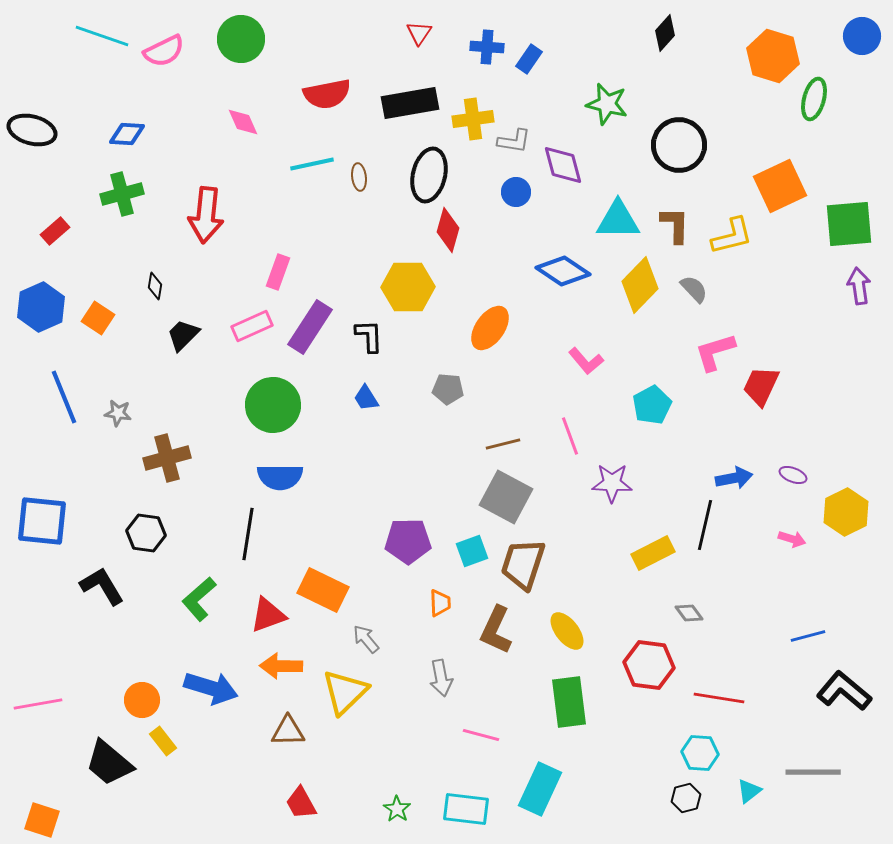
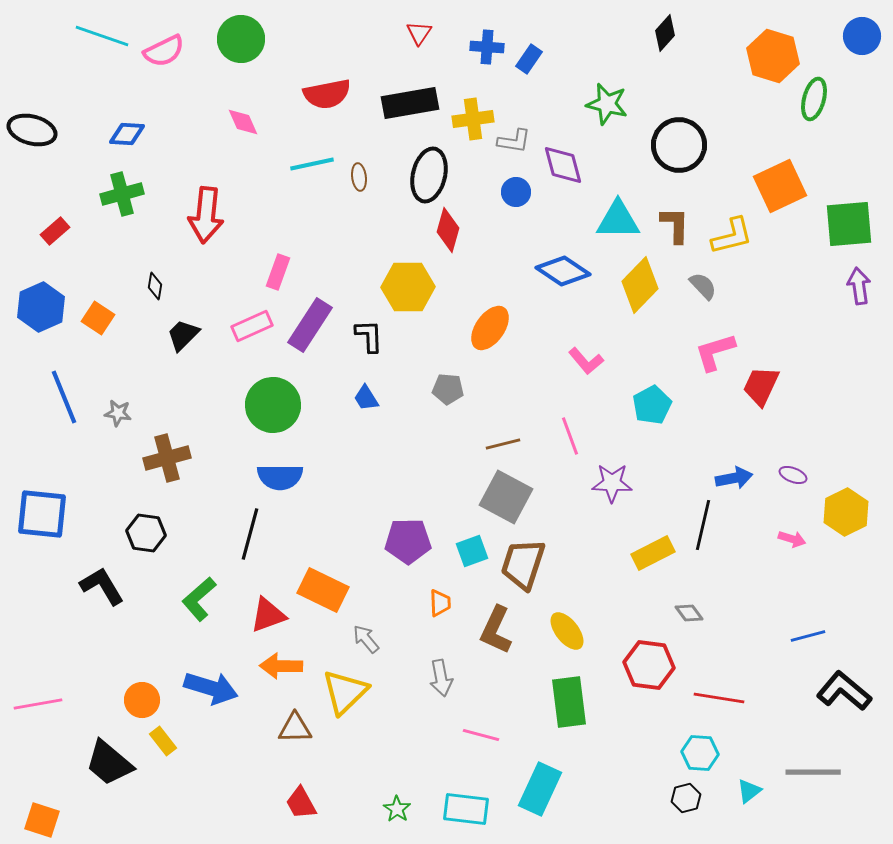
gray semicircle at (694, 289): moved 9 px right, 3 px up
purple rectangle at (310, 327): moved 2 px up
blue square at (42, 521): moved 7 px up
black line at (705, 525): moved 2 px left
black line at (248, 534): moved 2 px right; rotated 6 degrees clockwise
brown triangle at (288, 731): moved 7 px right, 3 px up
